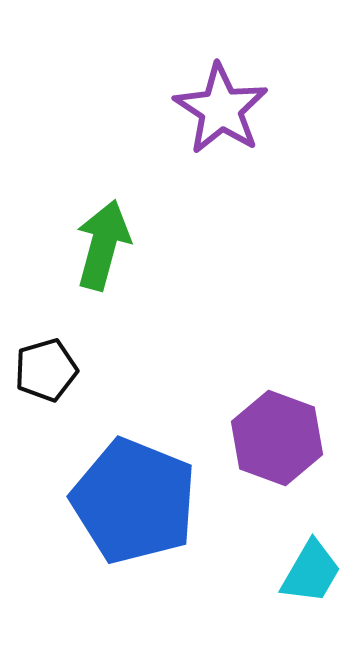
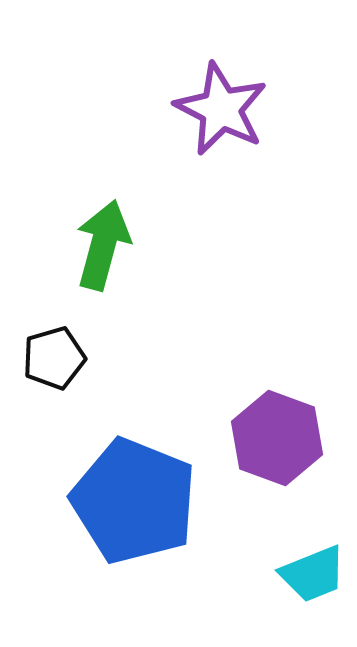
purple star: rotated 6 degrees counterclockwise
black pentagon: moved 8 px right, 12 px up
cyan trapezoid: moved 2 px right, 2 px down; rotated 38 degrees clockwise
